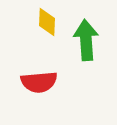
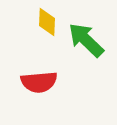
green arrow: rotated 42 degrees counterclockwise
